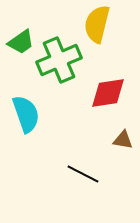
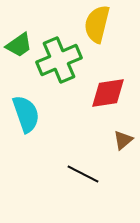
green trapezoid: moved 2 px left, 3 px down
brown triangle: rotated 50 degrees counterclockwise
